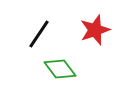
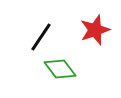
black line: moved 2 px right, 3 px down
